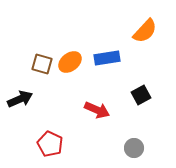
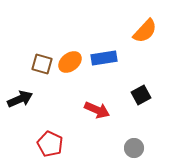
blue rectangle: moved 3 px left
